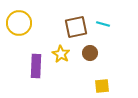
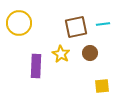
cyan line: rotated 24 degrees counterclockwise
